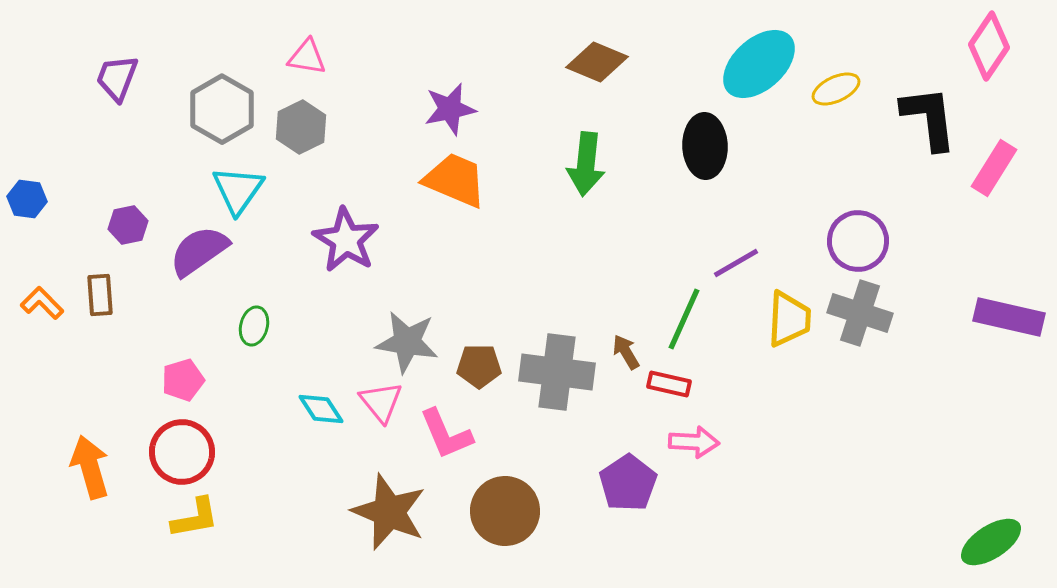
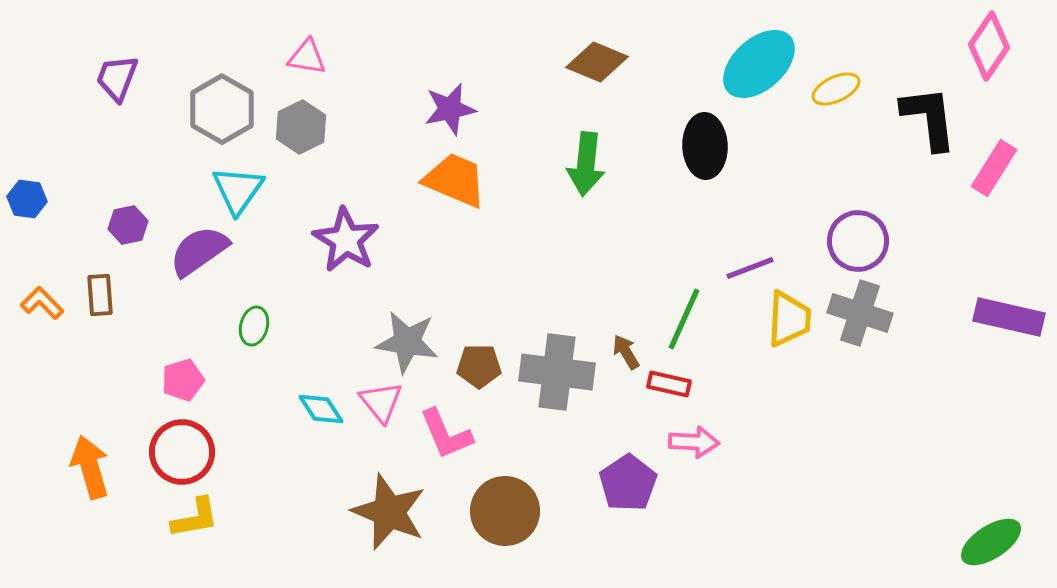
purple line at (736, 263): moved 14 px right, 5 px down; rotated 9 degrees clockwise
